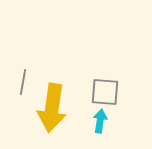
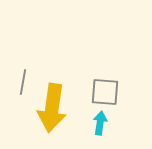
cyan arrow: moved 2 px down
